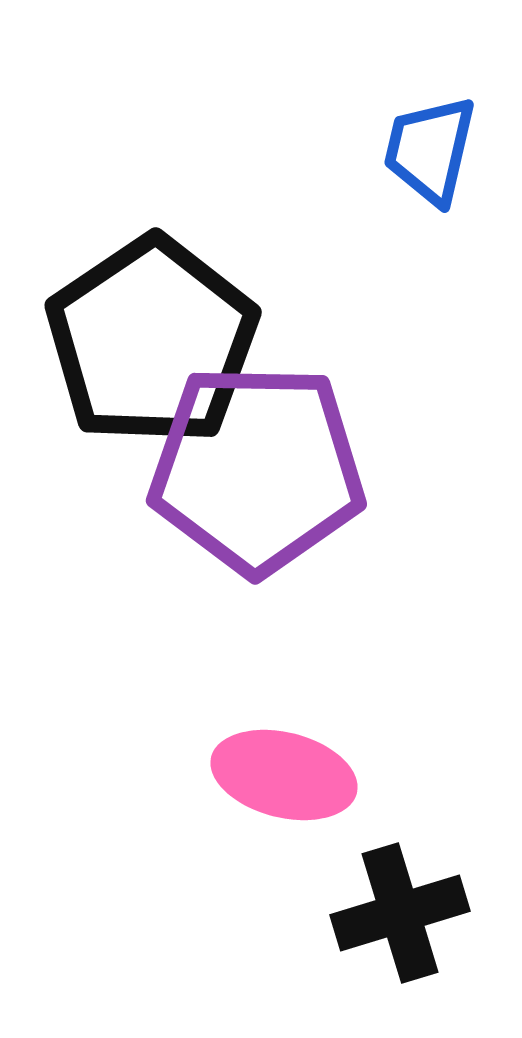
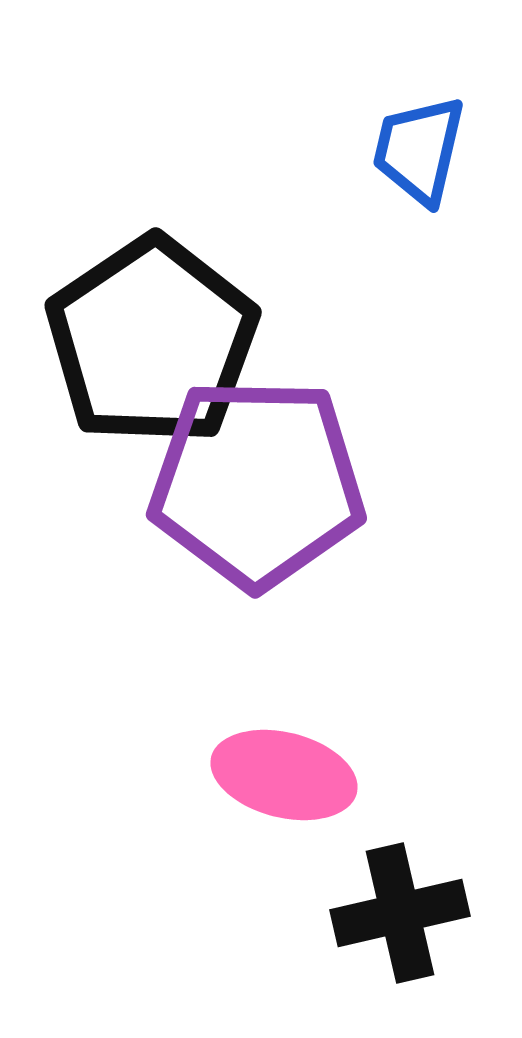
blue trapezoid: moved 11 px left
purple pentagon: moved 14 px down
black cross: rotated 4 degrees clockwise
